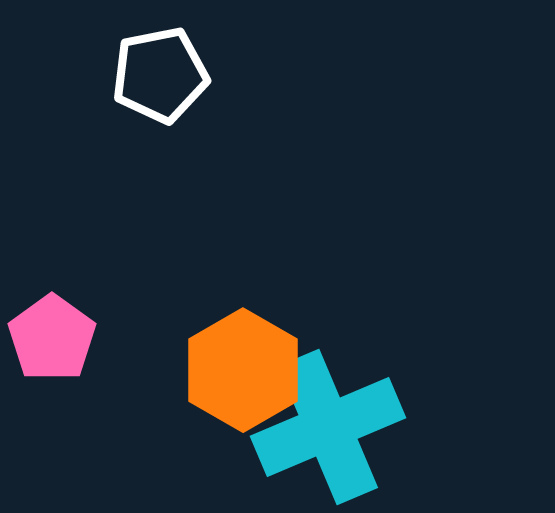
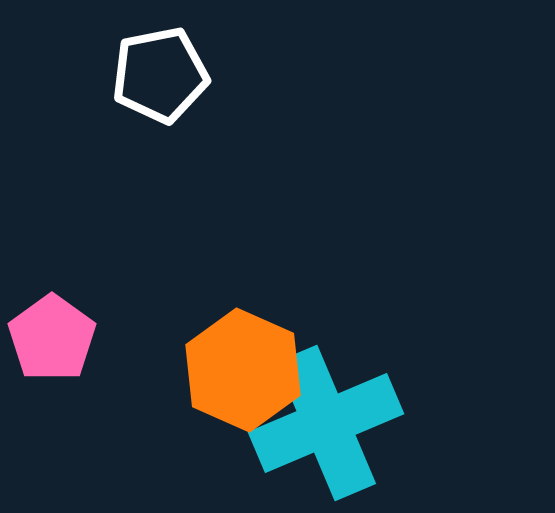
orange hexagon: rotated 6 degrees counterclockwise
cyan cross: moved 2 px left, 4 px up
